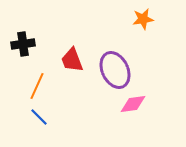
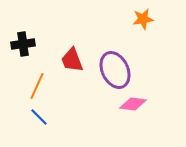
pink diamond: rotated 16 degrees clockwise
